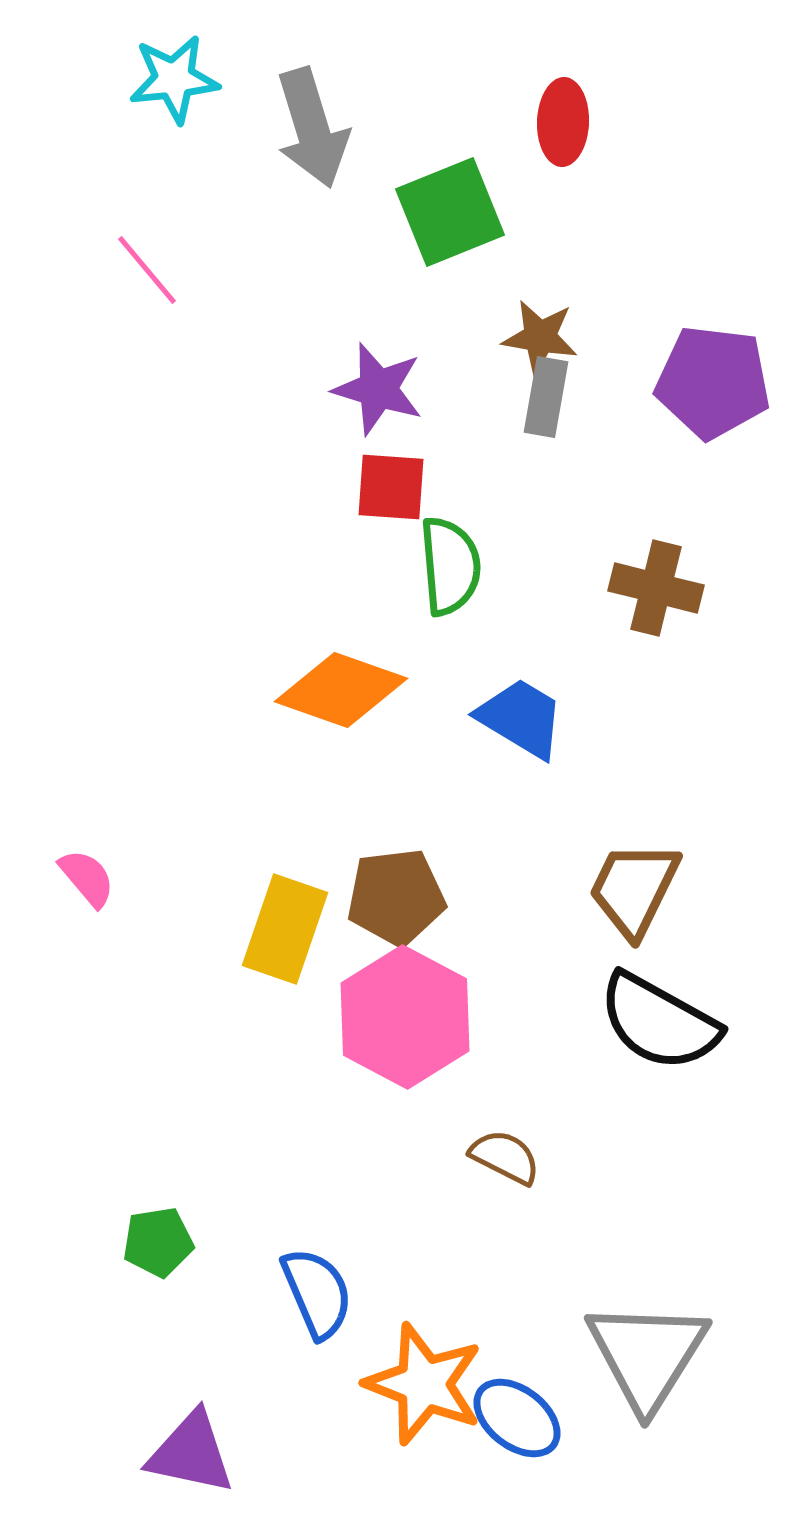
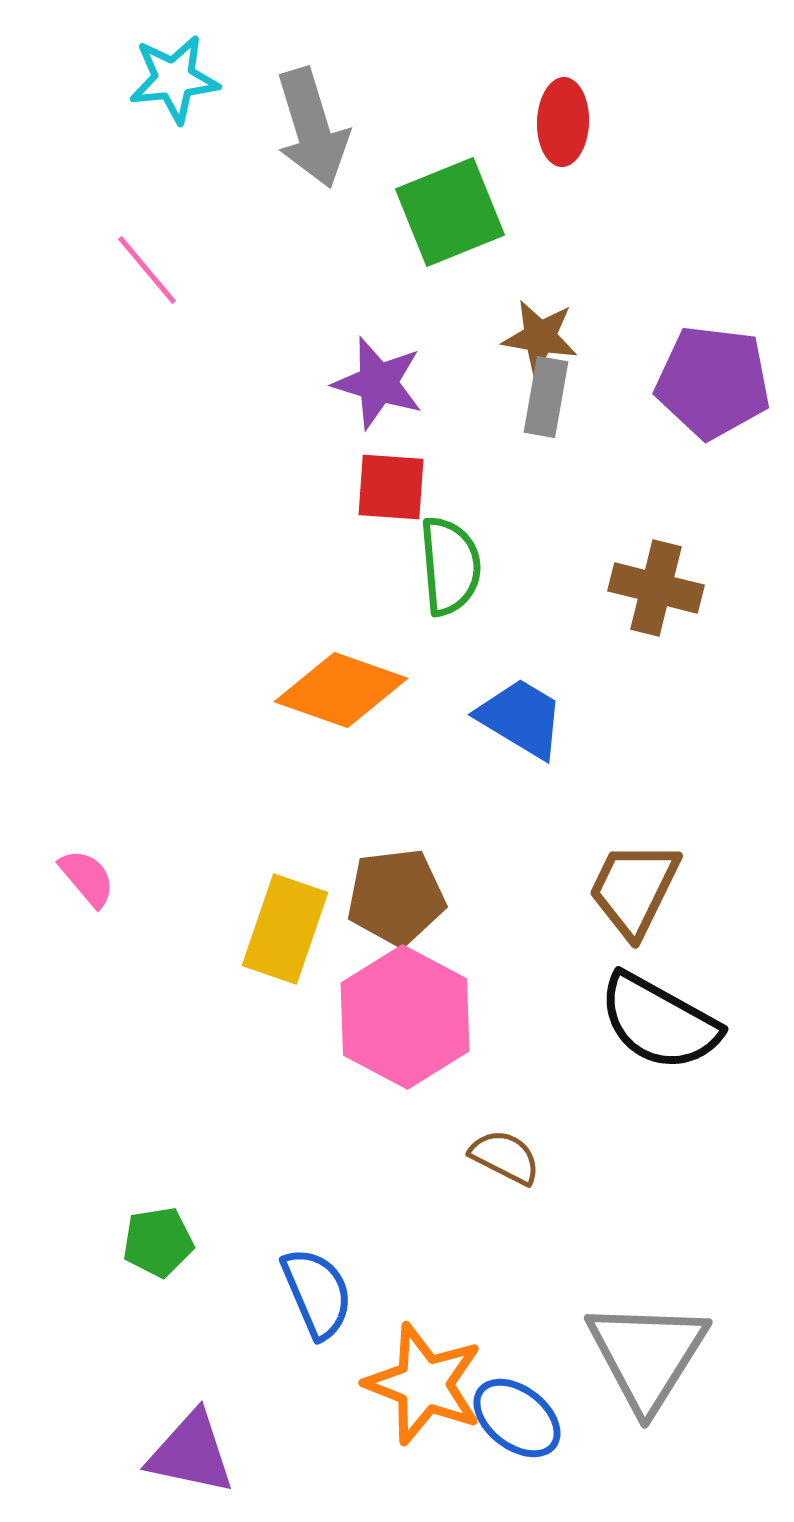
purple star: moved 6 px up
